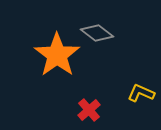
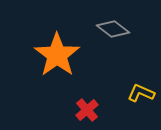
gray diamond: moved 16 px right, 4 px up
red cross: moved 2 px left
